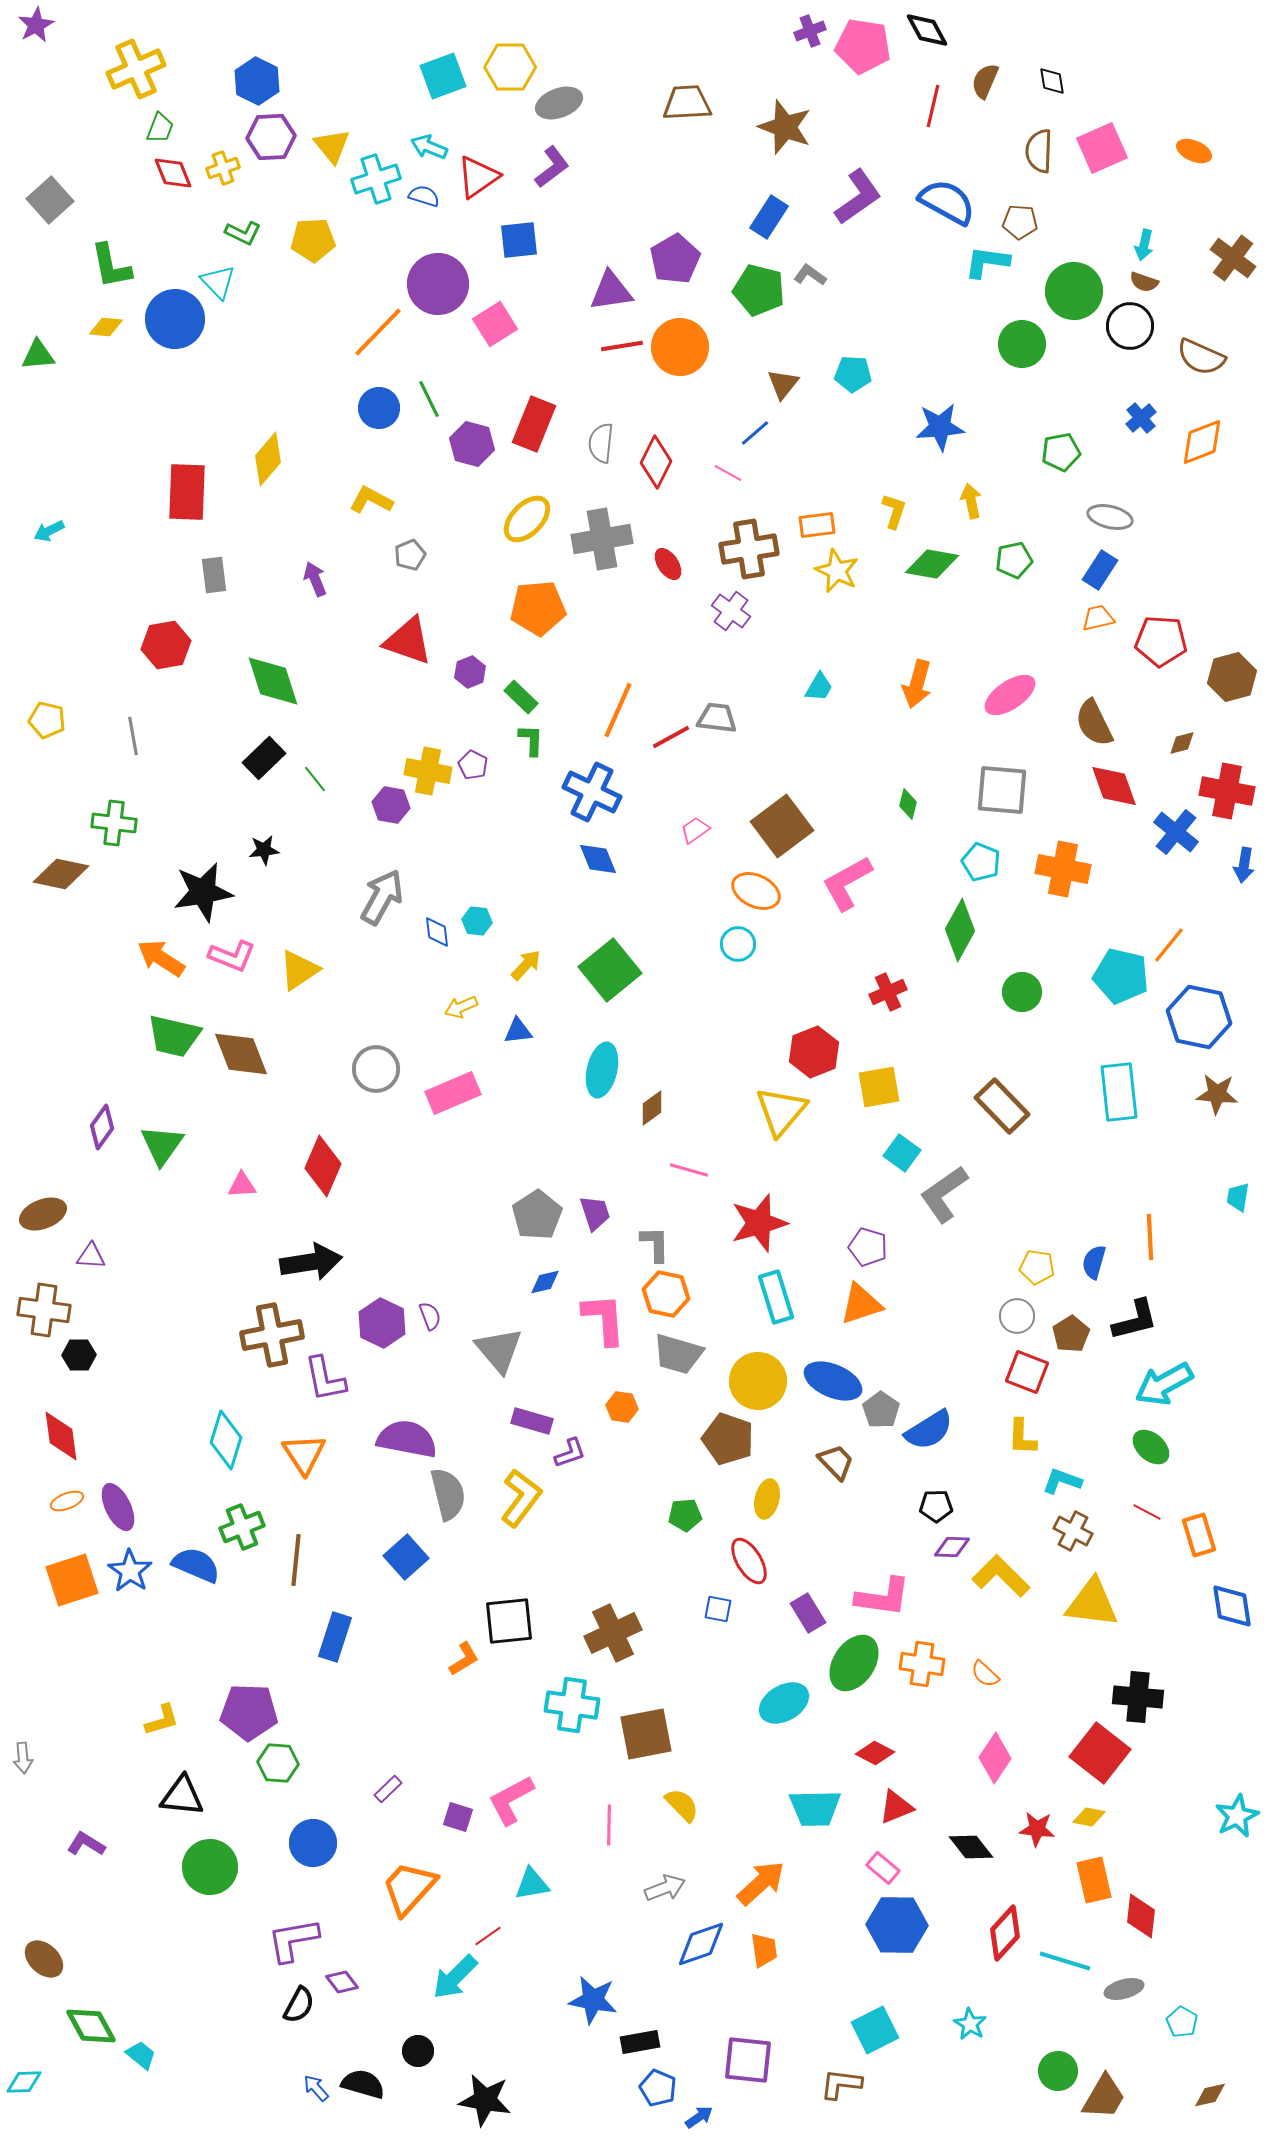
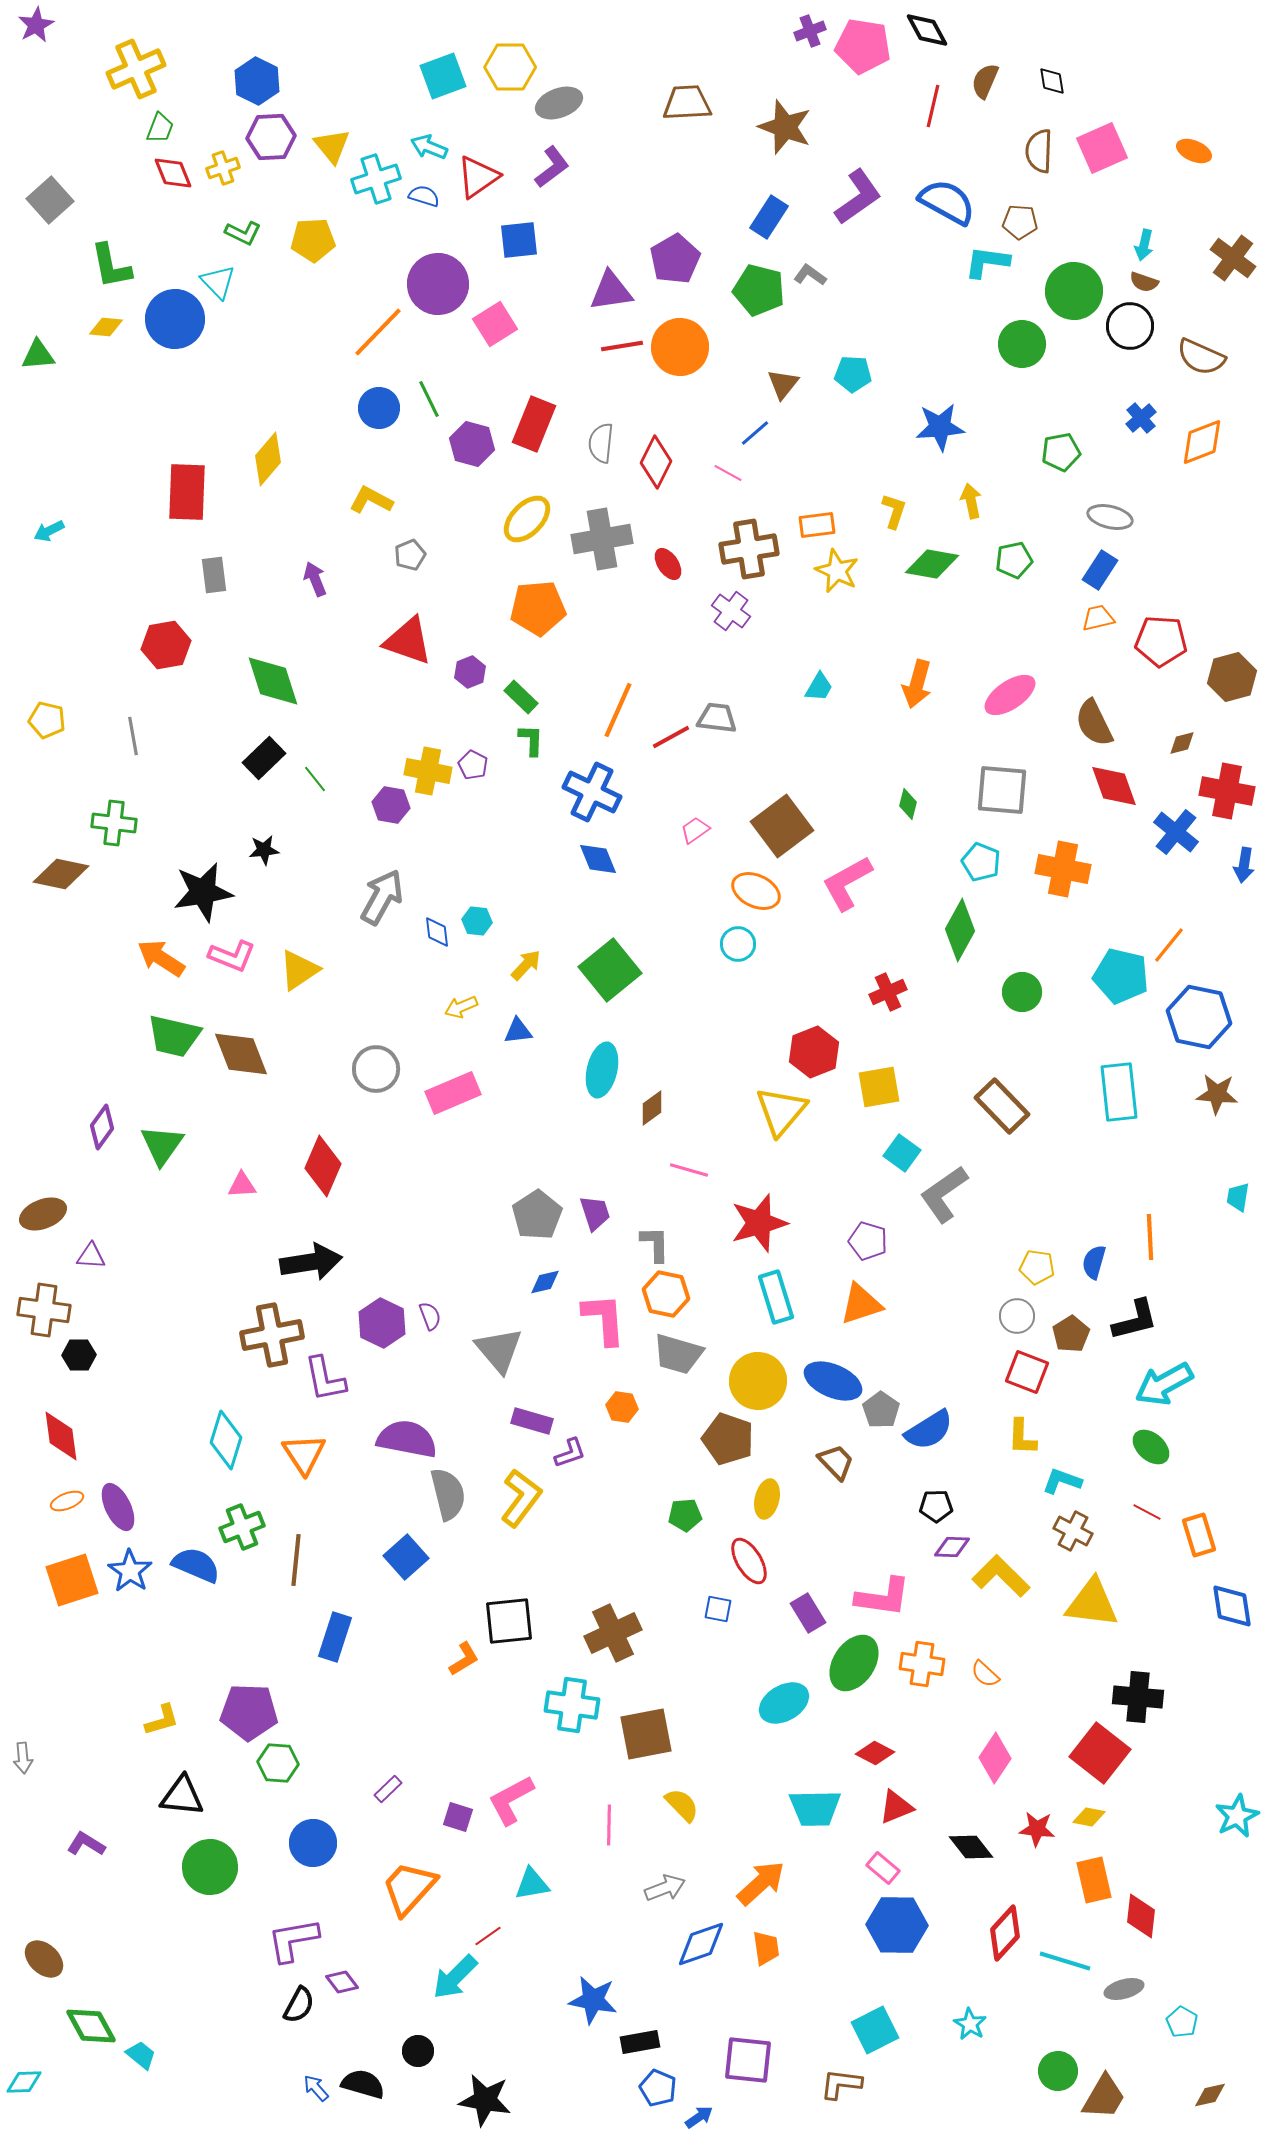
purple pentagon at (868, 1247): moved 6 px up
orange trapezoid at (764, 1950): moved 2 px right, 2 px up
